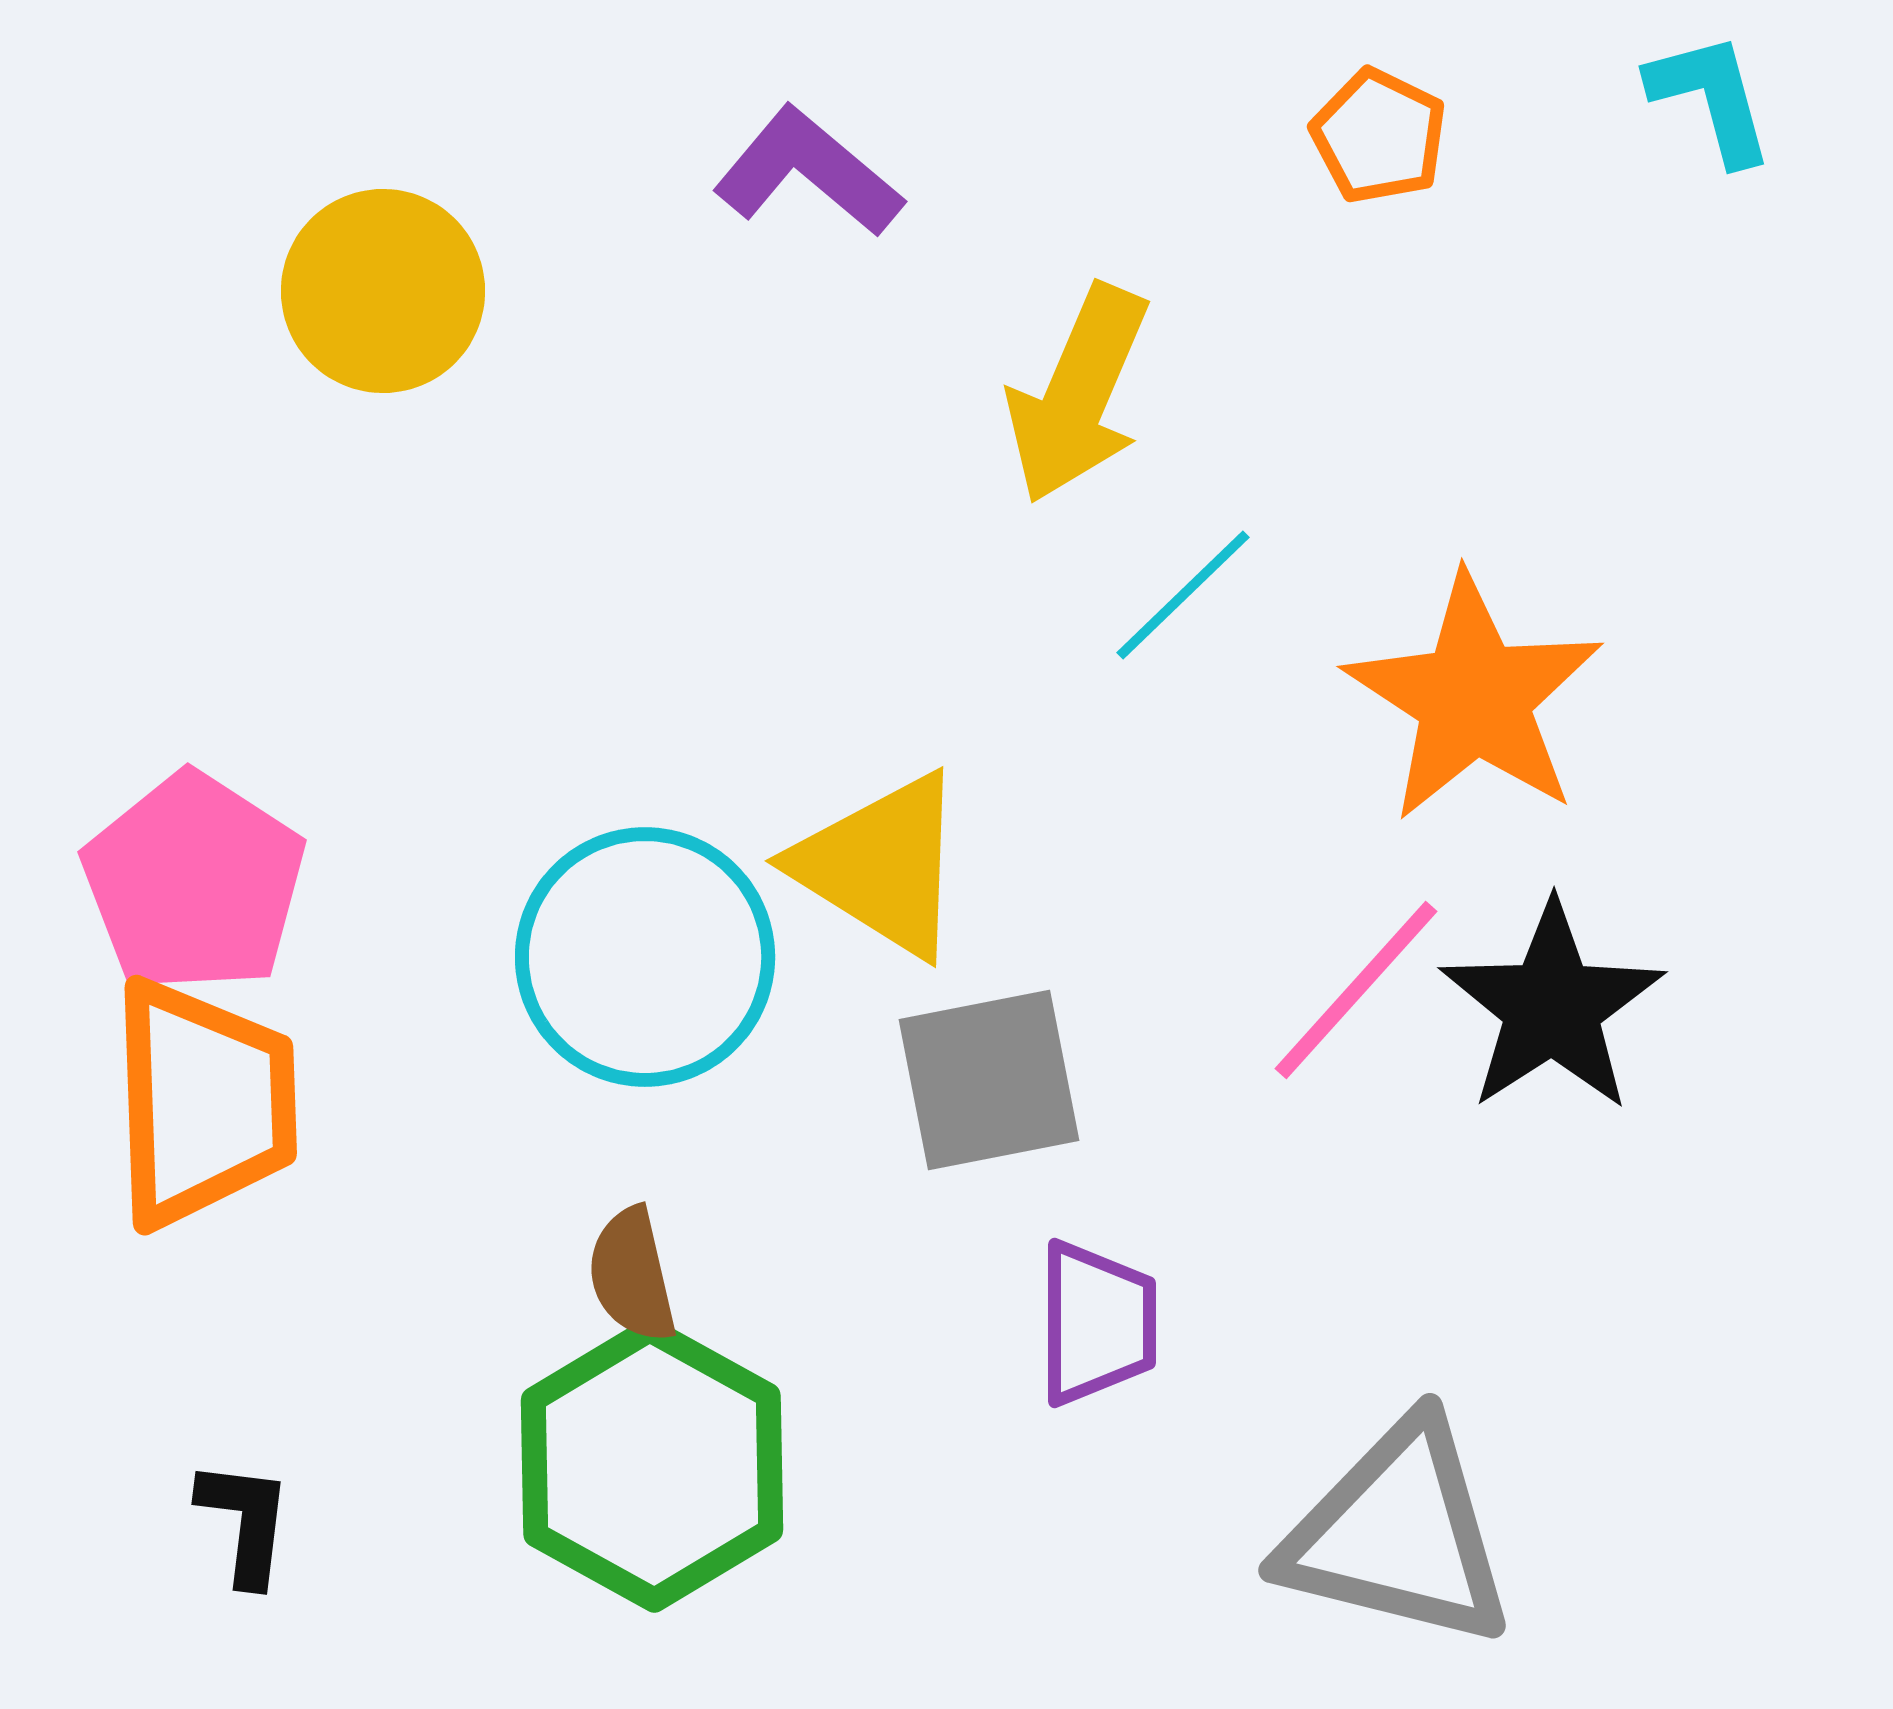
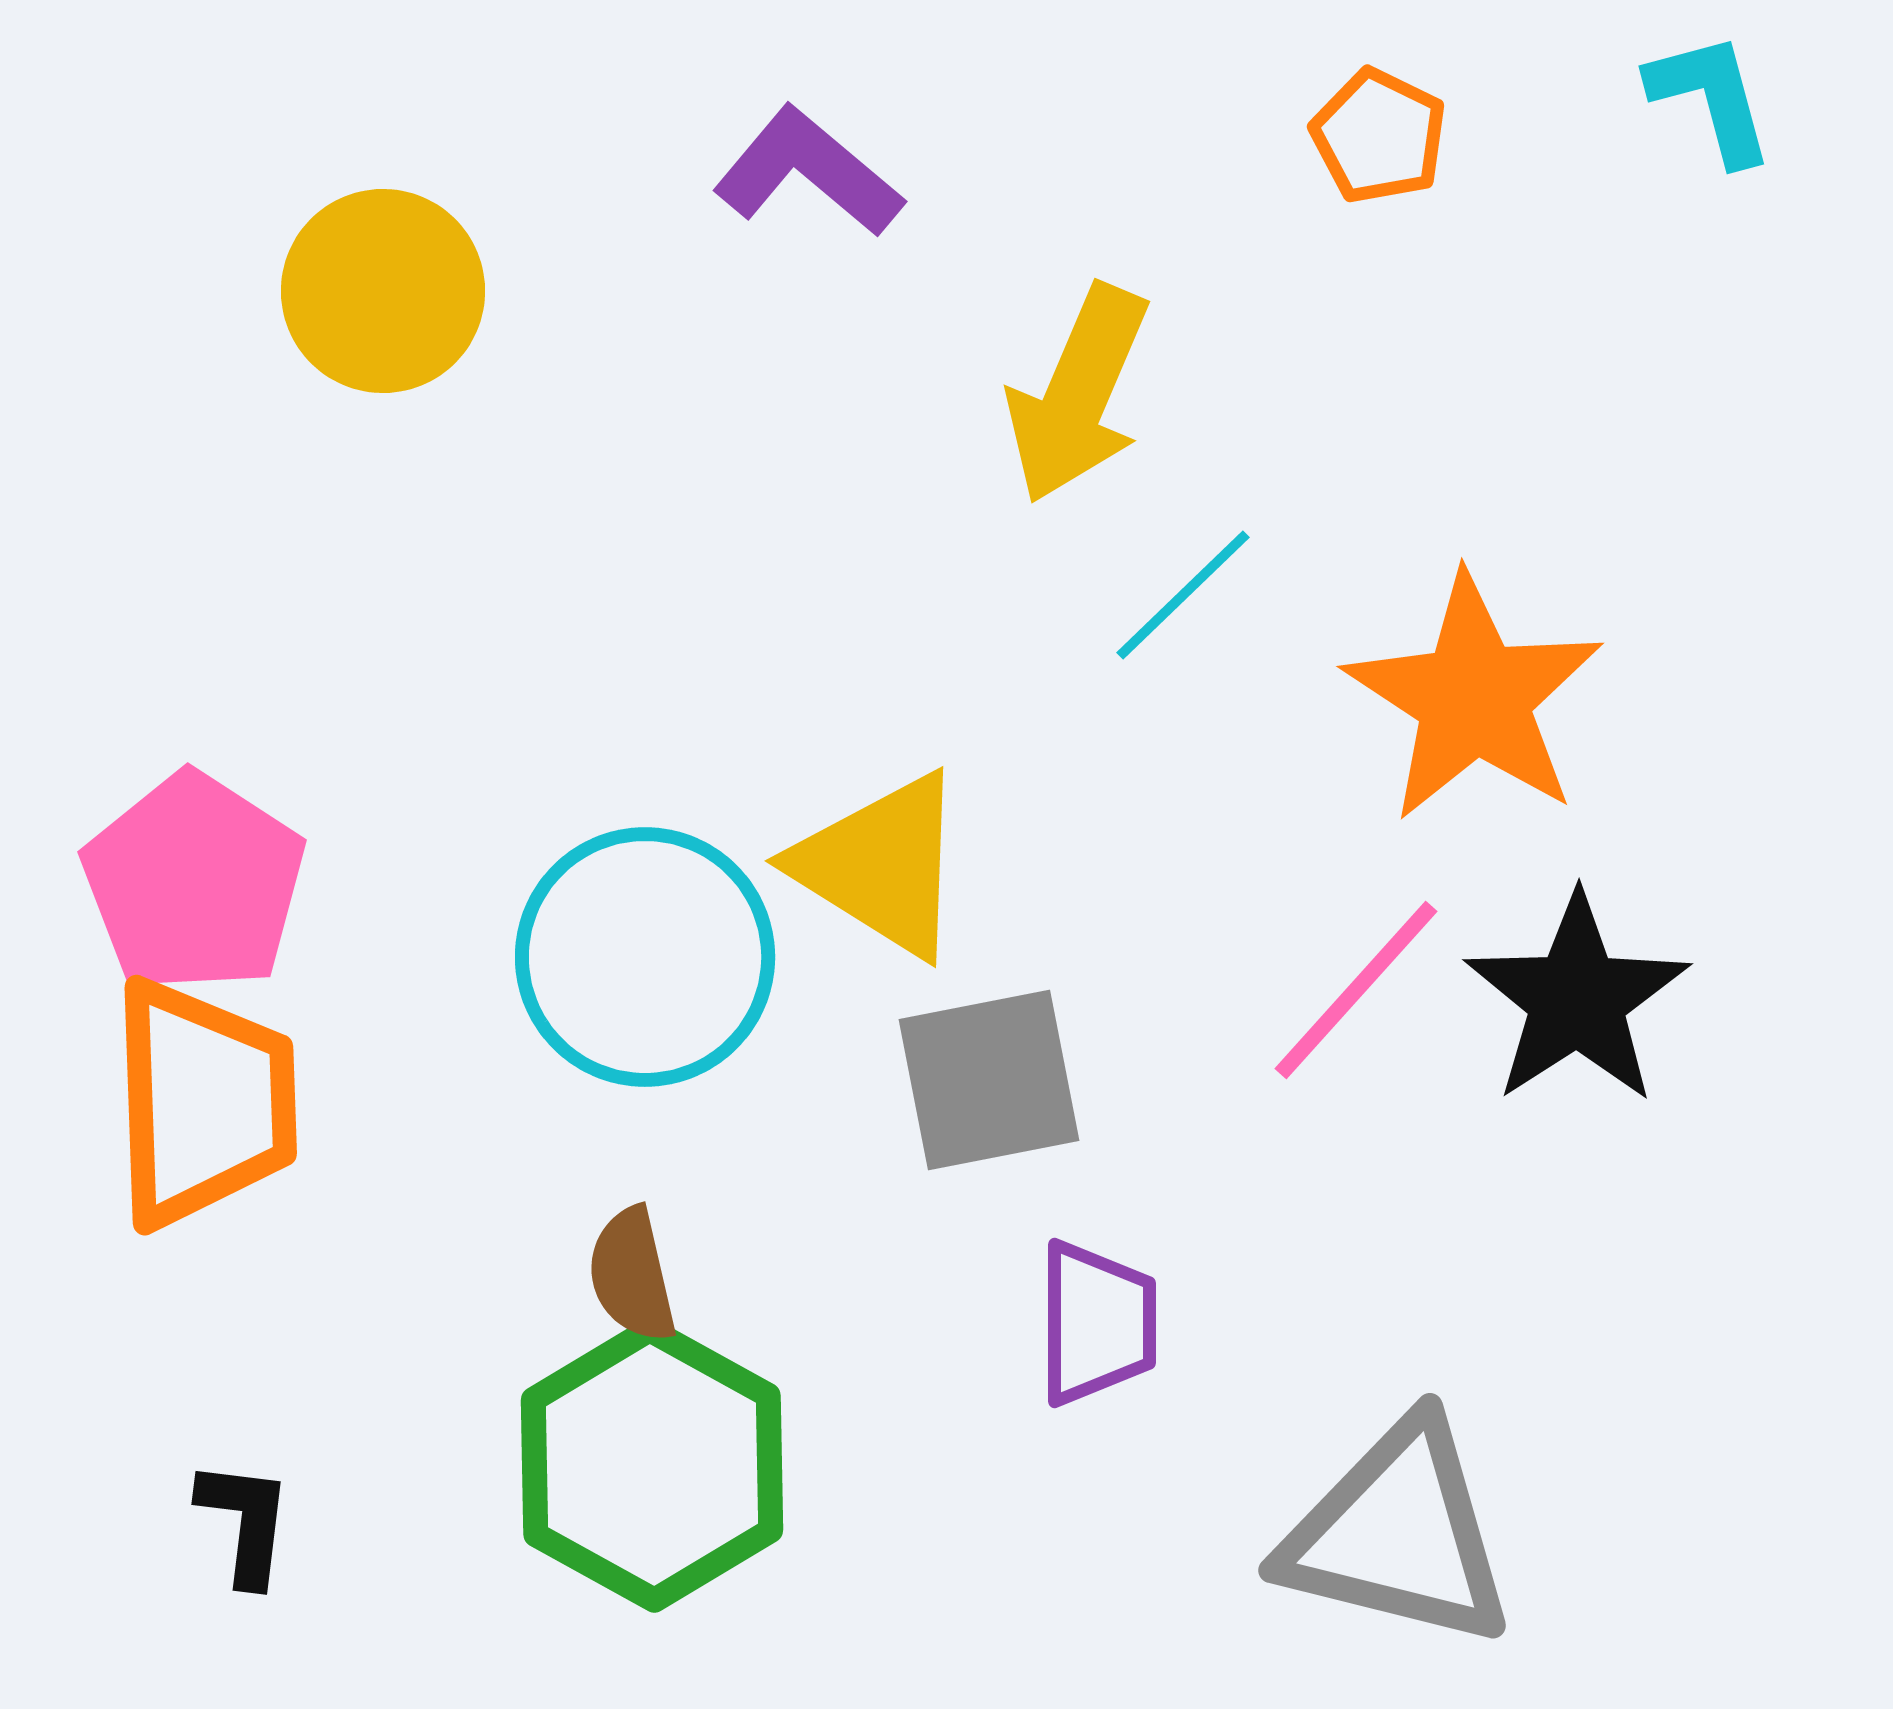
black star: moved 25 px right, 8 px up
